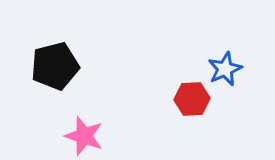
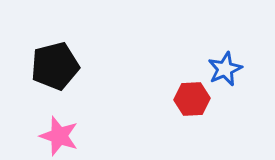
pink star: moved 25 px left
